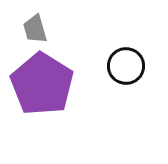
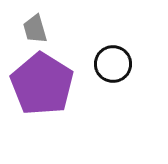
black circle: moved 13 px left, 2 px up
